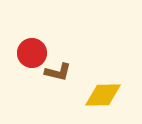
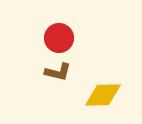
red circle: moved 27 px right, 15 px up
